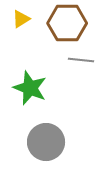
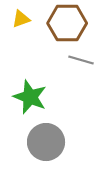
yellow triangle: rotated 12 degrees clockwise
gray line: rotated 10 degrees clockwise
green star: moved 9 px down
